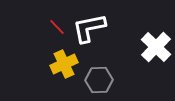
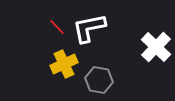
gray hexagon: rotated 12 degrees clockwise
